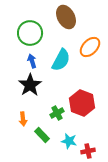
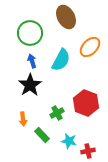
red hexagon: moved 4 px right
